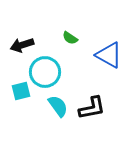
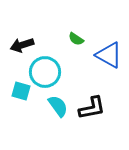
green semicircle: moved 6 px right, 1 px down
cyan square: rotated 30 degrees clockwise
